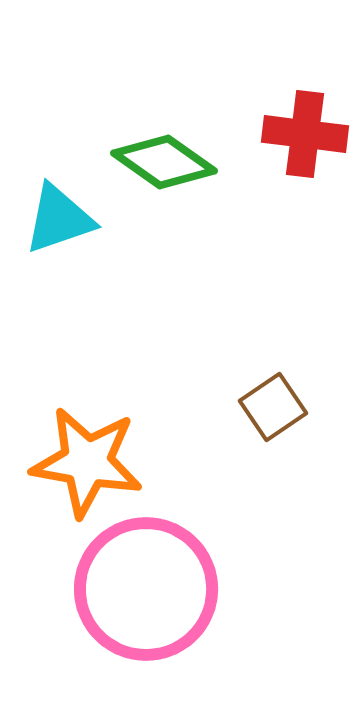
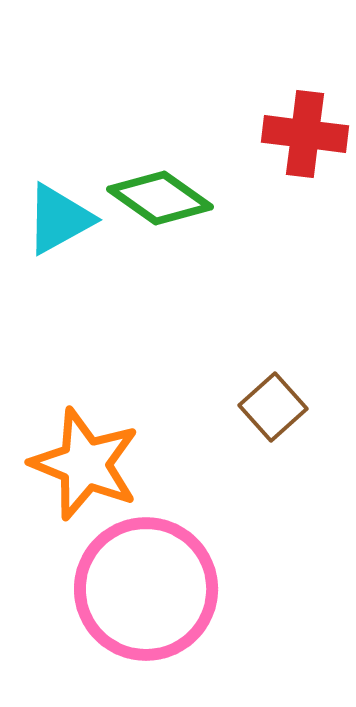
green diamond: moved 4 px left, 36 px down
cyan triangle: rotated 10 degrees counterclockwise
brown square: rotated 8 degrees counterclockwise
orange star: moved 2 px left, 2 px down; rotated 12 degrees clockwise
